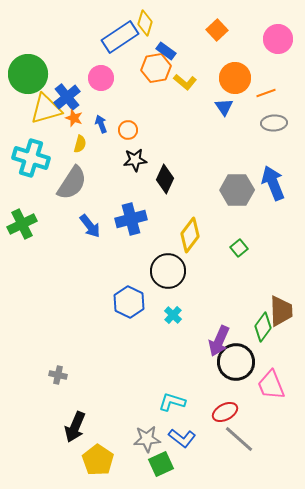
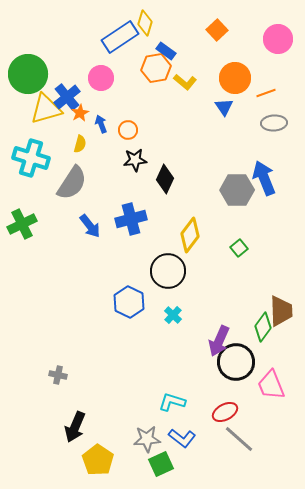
orange star at (74, 118): moved 6 px right, 5 px up; rotated 24 degrees clockwise
blue arrow at (273, 183): moved 9 px left, 5 px up
